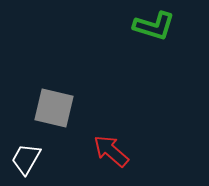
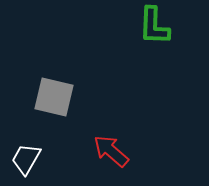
green L-shape: rotated 75 degrees clockwise
gray square: moved 11 px up
